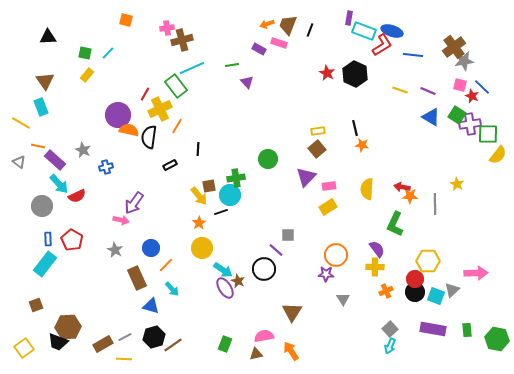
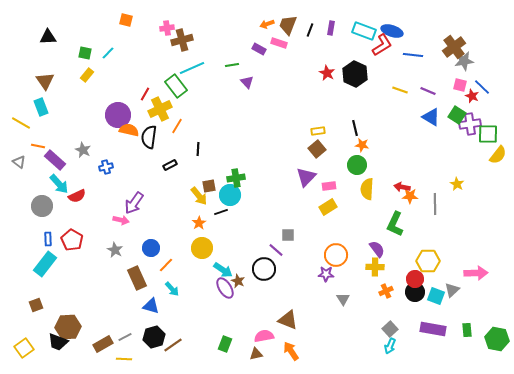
purple rectangle at (349, 18): moved 18 px left, 10 px down
green circle at (268, 159): moved 89 px right, 6 px down
brown triangle at (292, 312): moved 4 px left, 8 px down; rotated 40 degrees counterclockwise
